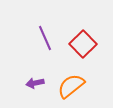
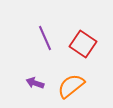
red square: rotated 12 degrees counterclockwise
purple arrow: rotated 30 degrees clockwise
